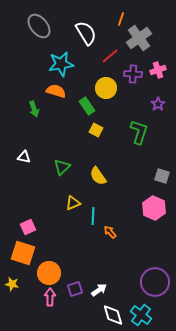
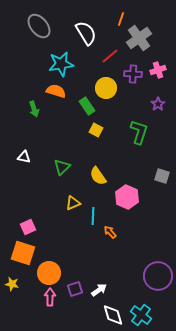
pink hexagon: moved 27 px left, 11 px up
purple circle: moved 3 px right, 6 px up
